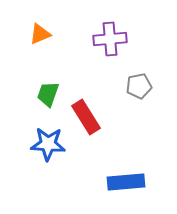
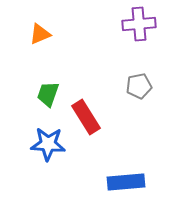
purple cross: moved 29 px right, 15 px up
